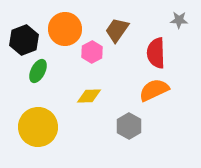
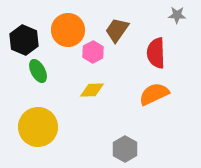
gray star: moved 2 px left, 5 px up
orange circle: moved 3 px right, 1 px down
black hexagon: rotated 16 degrees counterclockwise
pink hexagon: moved 1 px right
green ellipse: rotated 55 degrees counterclockwise
orange semicircle: moved 4 px down
yellow diamond: moved 3 px right, 6 px up
gray hexagon: moved 4 px left, 23 px down
